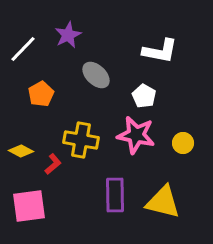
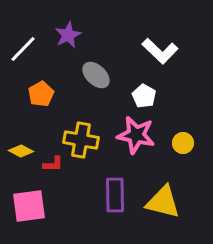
white L-shape: rotated 33 degrees clockwise
red L-shape: rotated 40 degrees clockwise
